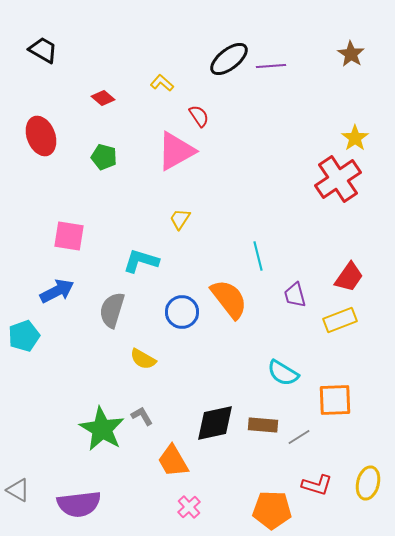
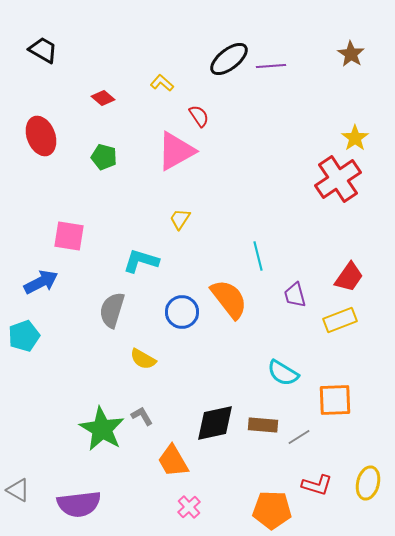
blue arrow: moved 16 px left, 9 px up
